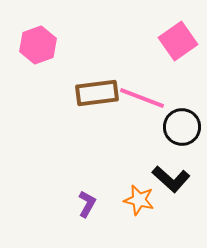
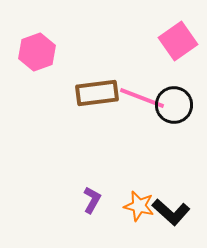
pink hexagon: moved 1 px left, 7 px down
black circle: moved 8 px left, 22 px up
black L-shape: moved 33 px down
orange star: moved 6 px down
purple L-shape: moved 5 px right, 4 px up
